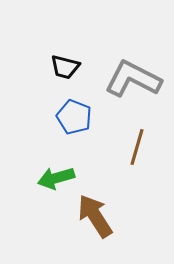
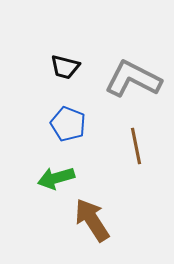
blue pentagon: moved 6 px left, 7 px down
brown line: moved 1 px left, 1 px up; rotated 27 degrees counterclockwise
brown arrow: moved 3 px left, 4 px down
